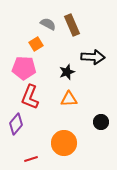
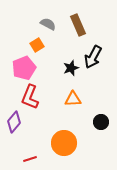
brown rectangle: moved 6 px right
orange square: moved 1 px right, 1 px down
black arrow: rotated 115 degrees clockwise
pink pentagon: rotated 25 degrees counterclockwise
black star: moved 4 px right, 4 px up
orange triangle: moved 4 px right
purple diamond: moved 2 px left, 2 px up
red line: moved 1 px left
